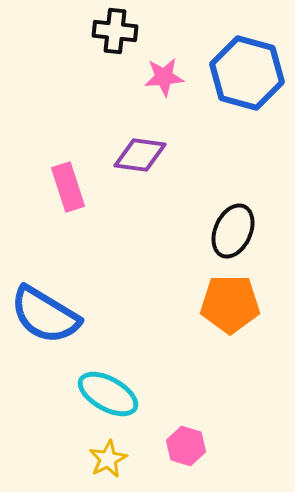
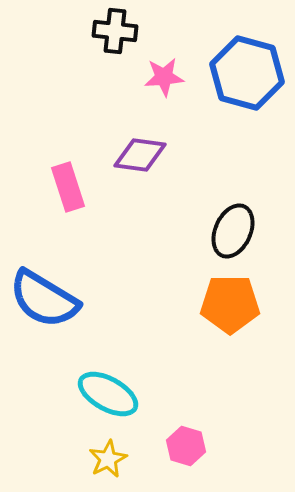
blue semicircle: moved 1 px left, 16 px up
